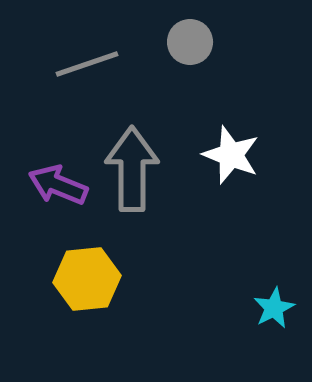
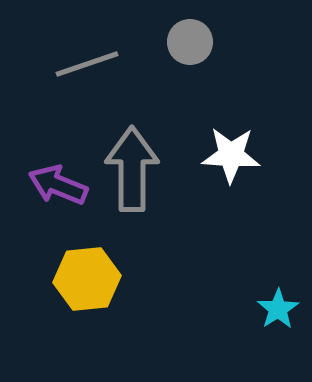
white star: rotated 18 degrees counterclockwise
cyan star: moved 4 px right, 1 px down; rotated 6 degrees counterclockwise
